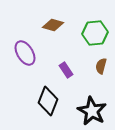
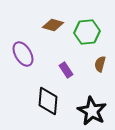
green hexagon: moved 8 px left, 1 px up
purple ellipse: moved 2 px left, 1 px down
brown semicircle: moved 1 px left, 2 px up
black diamond: rotated 16 degrees counterclockwise
